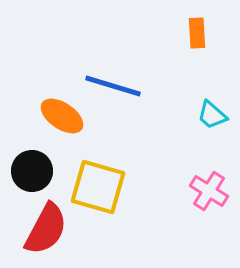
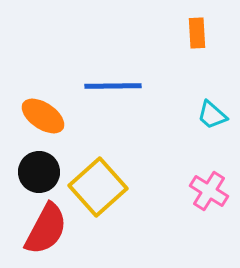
blue line: rotated 18 degrees counterclockwise
orange ellipse: moved 19 px left
black circle: moved 7 px right, 1 px down
yellow square: rotated 32 degrees clockwise
